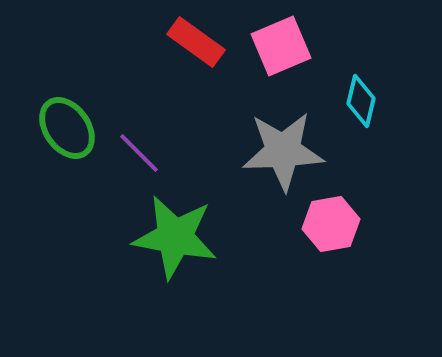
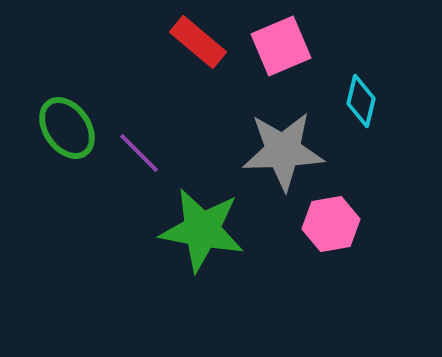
red rectangle: moved 2 px right; rotated 4 degrees clockwise
green star: moved 27 px right, 7 px up
